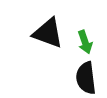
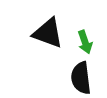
black semicircle: moved 5 px left
